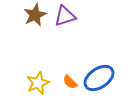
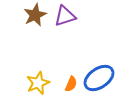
orange semicircle: moved 1 px right, 2 px down; rotated 112 degrees counterclockwise
